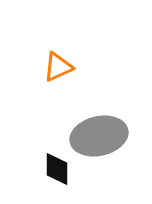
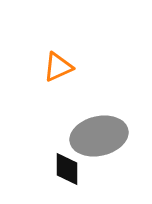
black diamond: moved 10 px right
